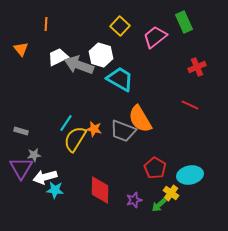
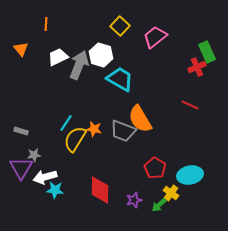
green rectangle: moved 23 px right, 30 px down
gray arrow: rotated 92 degrees clockwise
